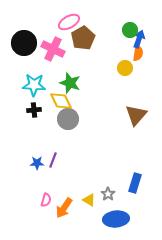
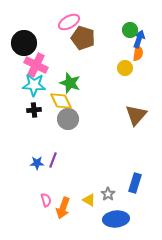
brown pentagon: rotated 25 degrees counterclockwise
pink cross: moved 17 px left, 16 px down
pink semicircle: rotated 32 degrees counterclockwise
orange arrow: moved 1 px left; rotated 15 degrees counterclockwise
